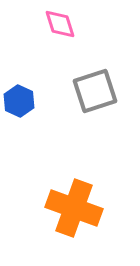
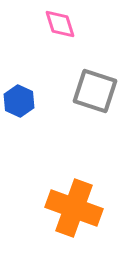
gray square: rotated 36 degrees clockwise
